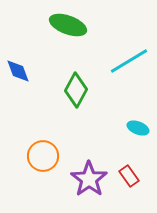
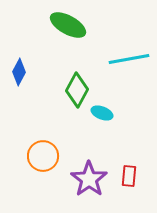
green ellipse: rotated 9 degrees clockwise
cyan line: moved 2 px up; rotated 21 degrees clockwise
blue diamond: moved 1 px right, 1 px down; rotated 48 degrees clockwise
green diamond: moved 1 px right
cyan ellipse: moved 36 px left, 15 px up
red rectangle: rotated 40 degrees clockwise
